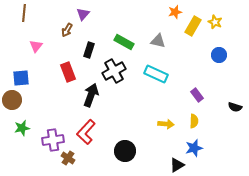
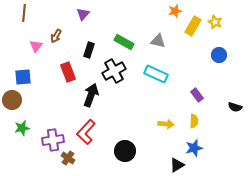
orange star: moved 1 px up
brown arrow: moved 11 px left, 6 px down
blue square: moved 2 px right, 1 px up
